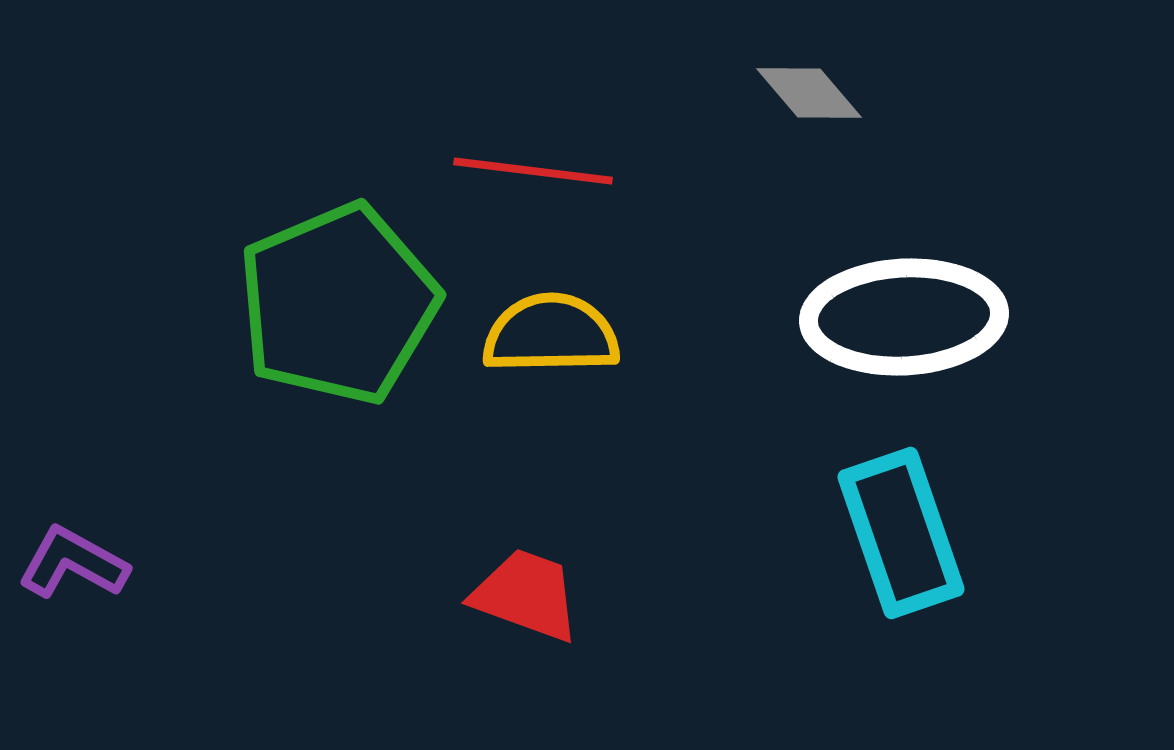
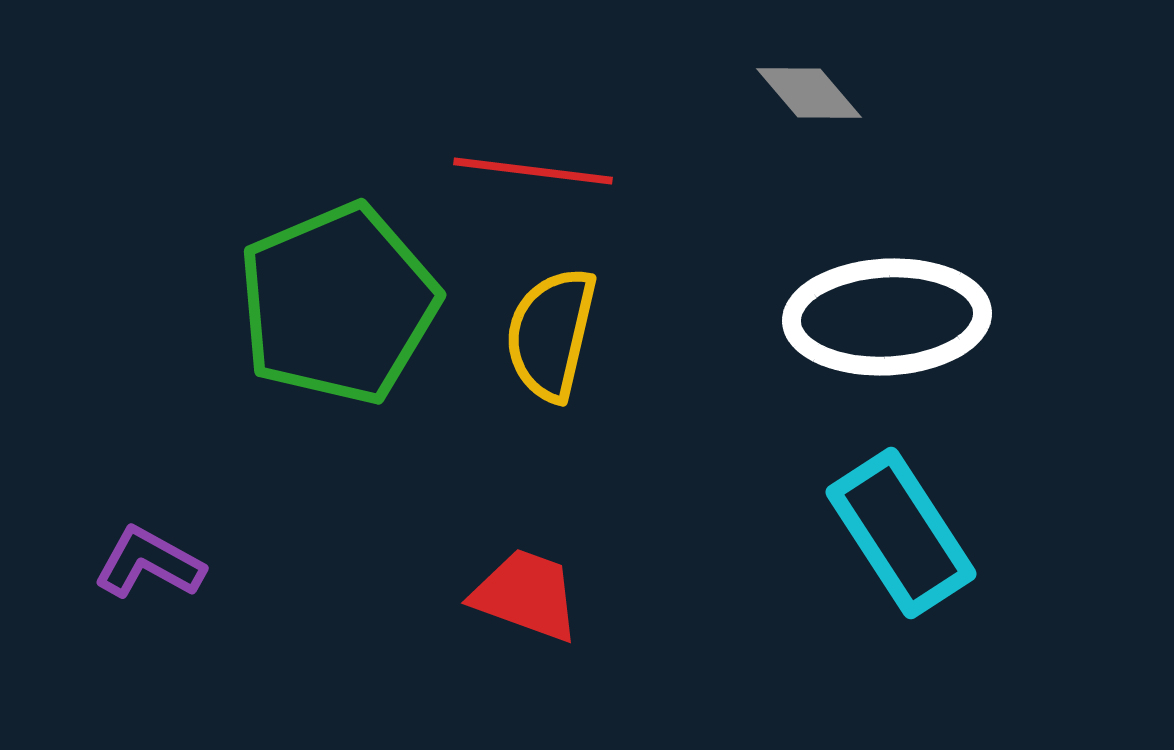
white ellipse: moved 17 px left
yellow semicircle: rotated 76 degrees counterclockwise
cyan rectangle: rotated 14 degrees counterclockwise
purple L-shape: moved 76 px right
